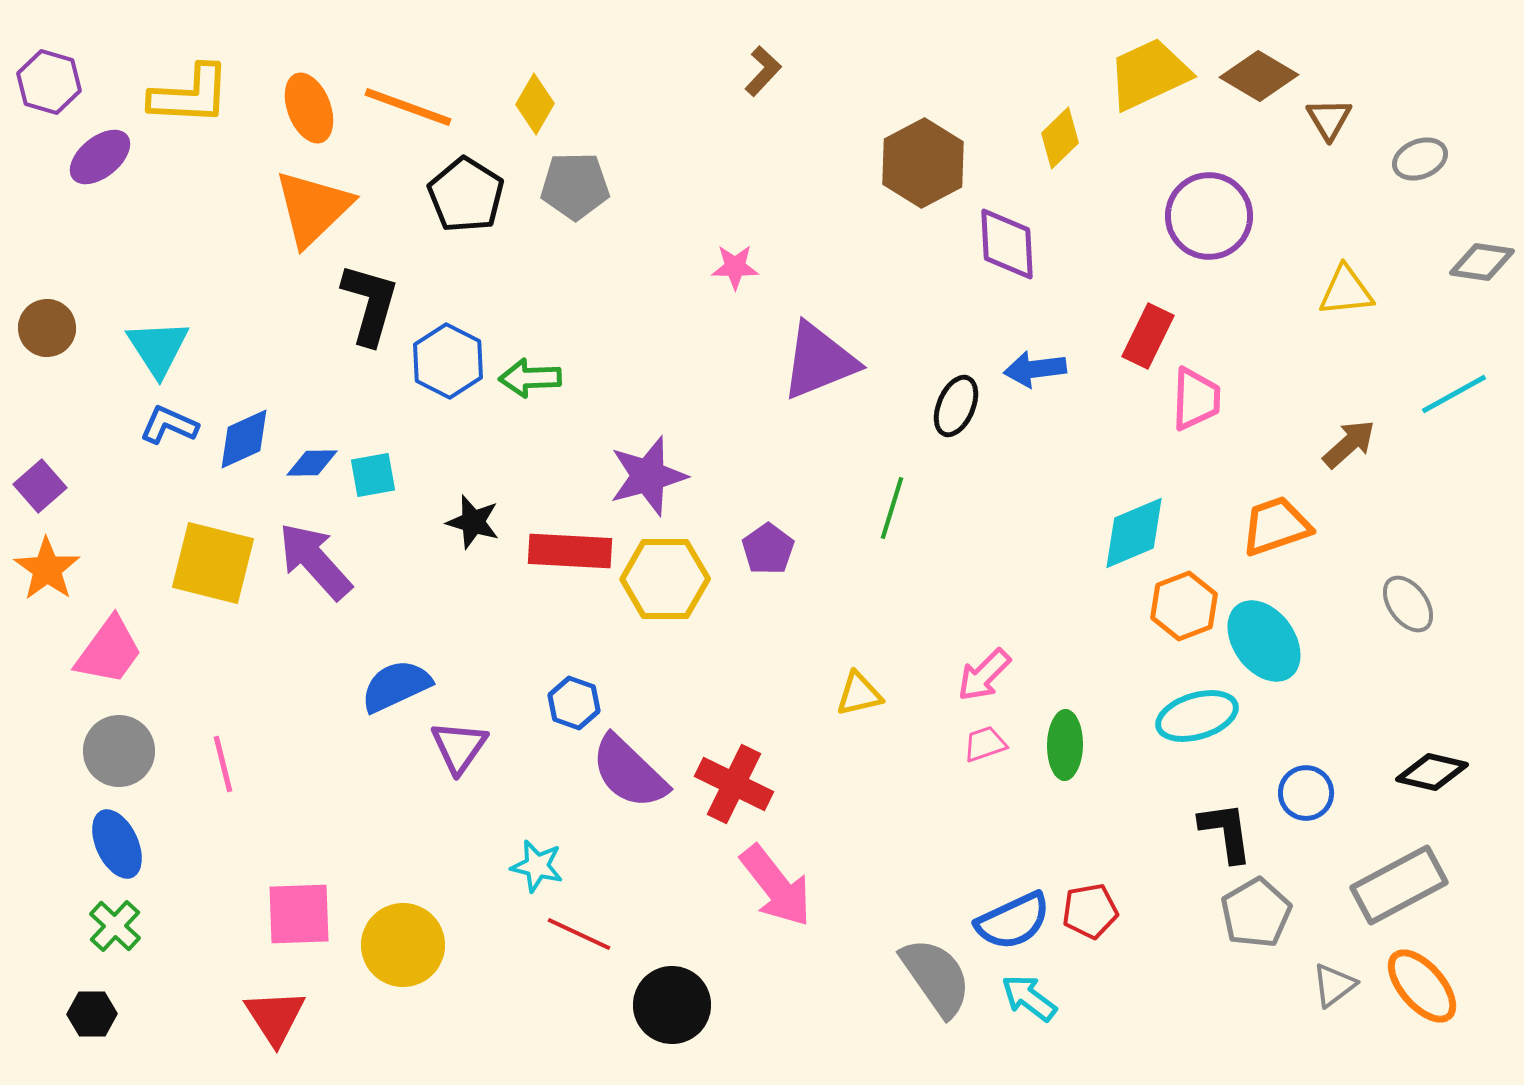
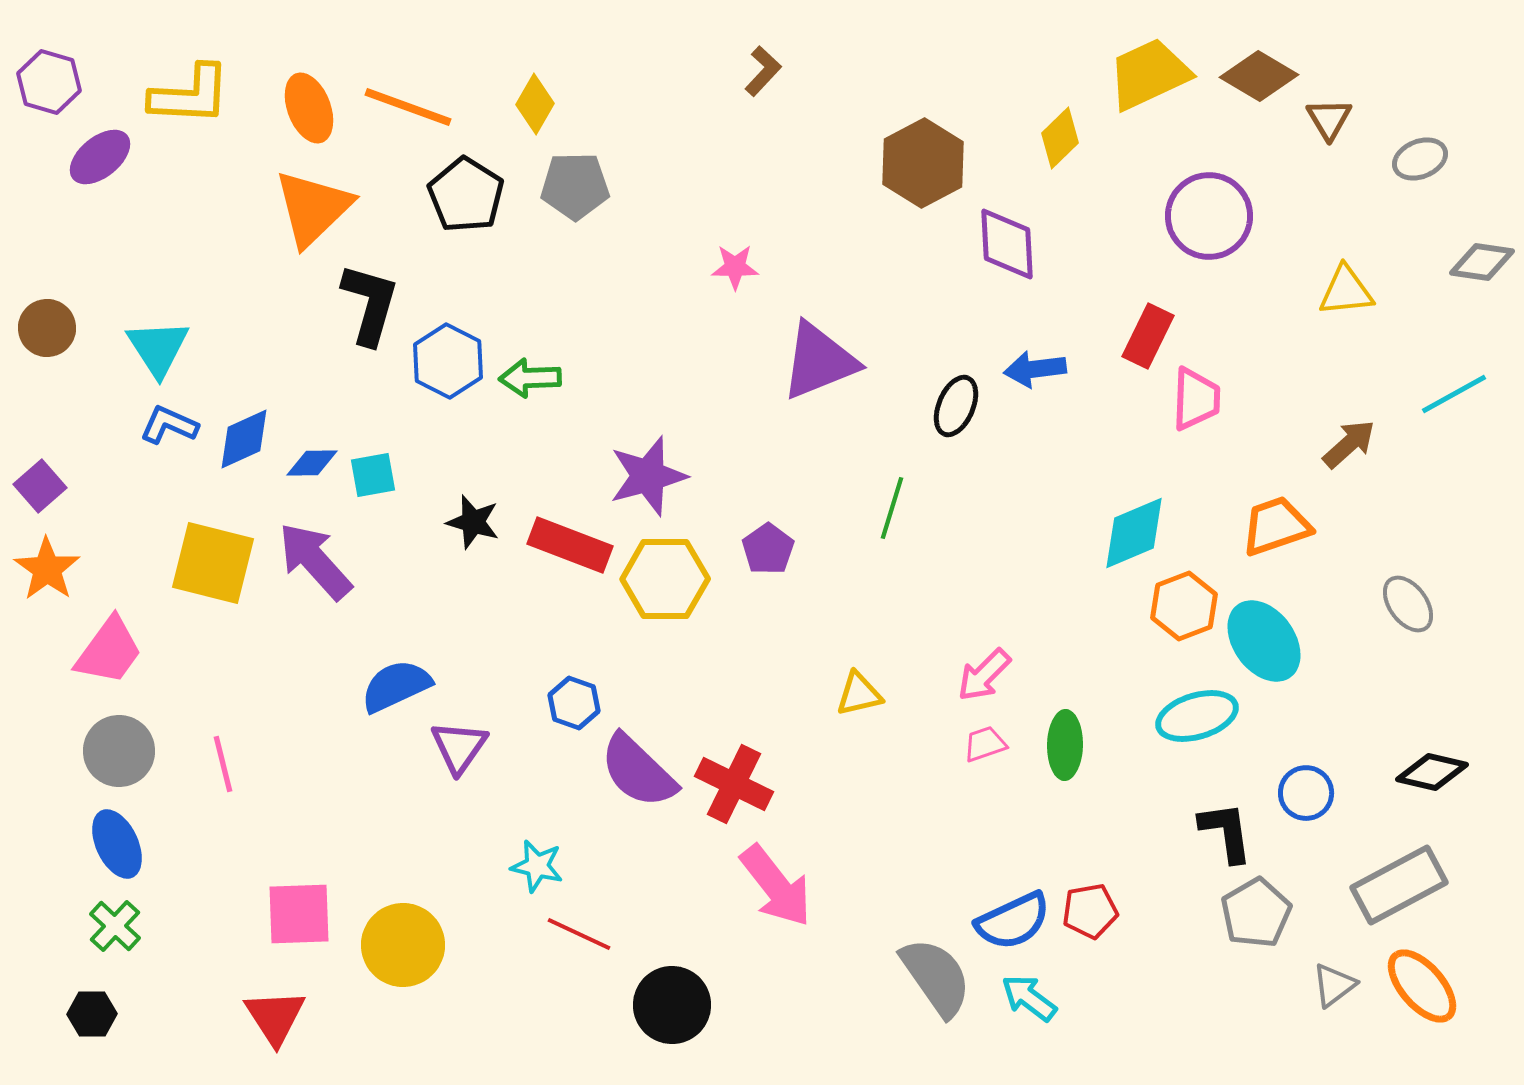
red rectangle at (570, 551): moved 6 px up; rotated 18 degrees clockwise
purple semicircle at (629, 772): moved 9 px right, 1 px up
